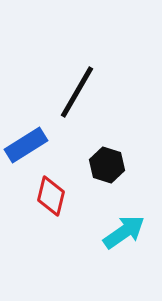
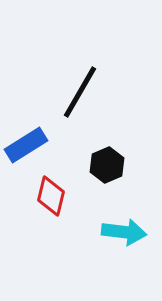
black line: moved 3 px right
black hexagon: rotated 20 degrees clockwise
cyan arrow: rotated 42 degrees clockwise
